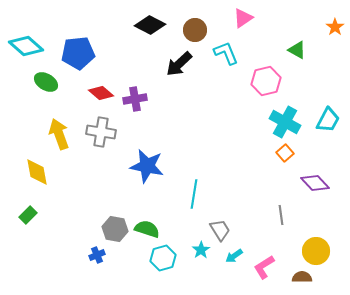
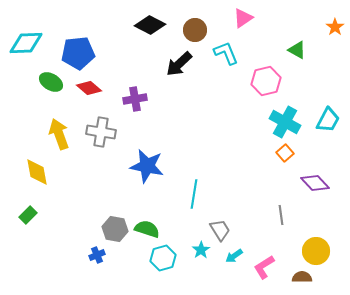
cyan diamond: moved 3 px up; rotated 44 degrees counterclockwise
green ellipse: moved 5 px right
red diamond: moved 12 px left, 5 px up
